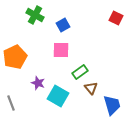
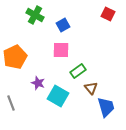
red square: moved 8 px left, 4 px up
green rectangle: moved 2 px left, 1 px up
blue trapezoid: moved 6 px left, 2 px down
